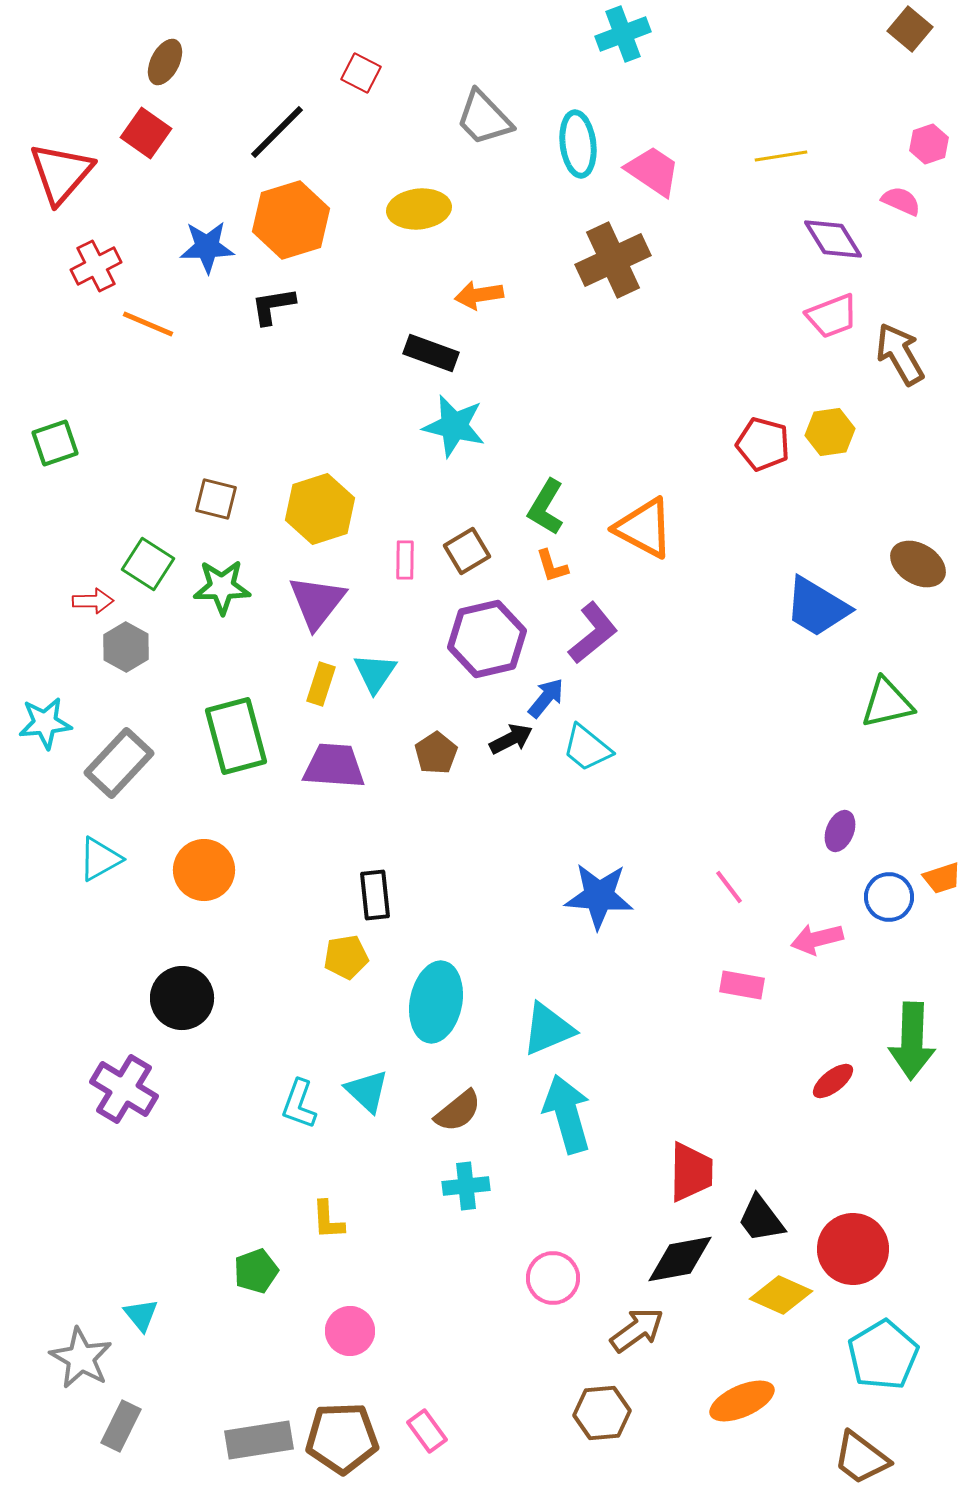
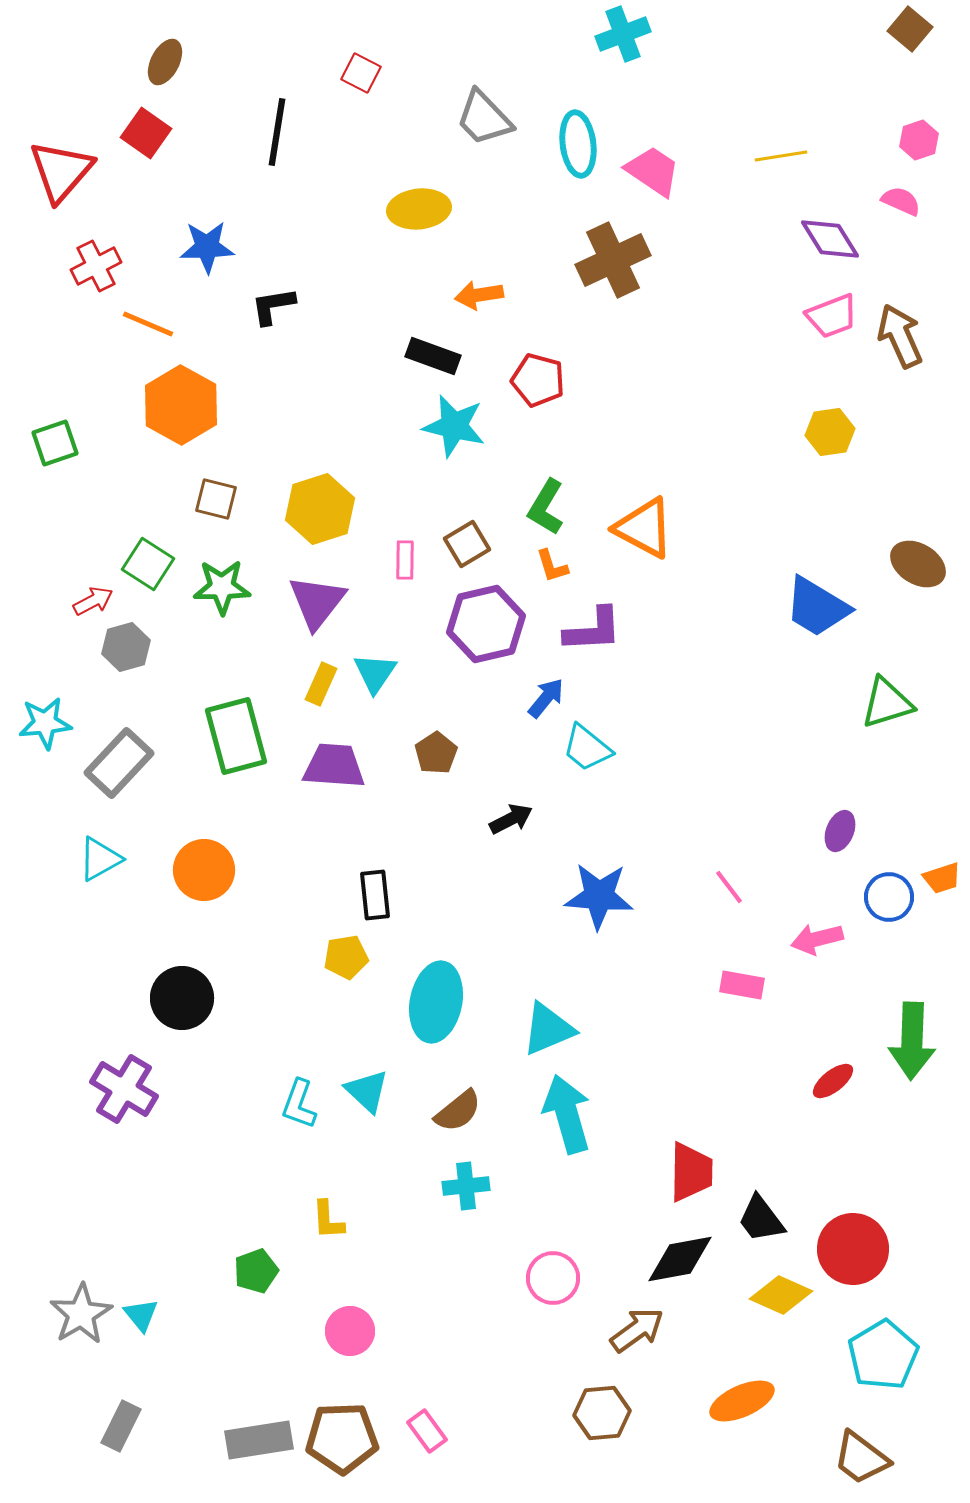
black line at (277, 132): rotated 36 degrees counterclockwise
pink hexagon at (929, 144): moved 10 px left, 4 px up
red triangle at (61, 173): moved 2 px up
orange hexagon at (291, 220): moved 110 px left, 185 px down; rotated 14 degrees counterclockwise
purple diamond at (833, 239): moved 3 px left
black rectangle at (431, 353): moved 2 px right, 3 px down
brown arrow at (900, 354): moved 18 px up; rotated 6 degrees clockwise
red pentagon at (763, 444): moved 225 px left, 64 px up
brown square at (467, 551): moved 7 px up
red arrow at (93, 601): rotated 27 degrees counterclockwise
purple L-shape at (593, 633): moved 3 px up; rotated 36 degrees clockwise
purple hexagon at (487, 639): moved 1 px left, 15 px up
gray hexagon at (126, 647): rotated 15 degrees clockwise
yellow rectangle at (321, 684): rotated 6 degrees clockwise
green triangle at (887, 703): rotated 4 degrees counterclockwise
black arrow at (511, 739): moved 80 px down
gray star at (81, 1358): moved 44 px up; rotated 12 degrees clockwise
